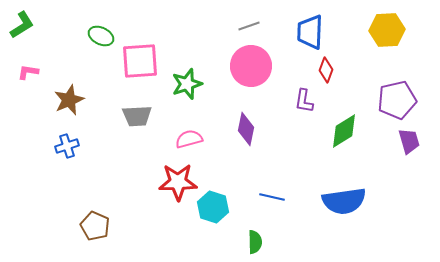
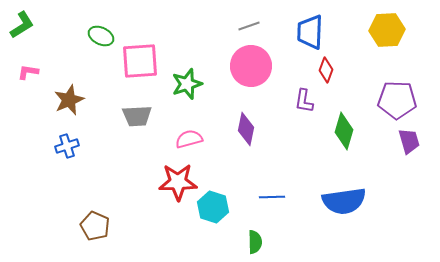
purple pentagon: rotated 15 degrees clockwise
green diamond: rotated 42 degrees counterclockwise
blue line: rotated 15 degrees counterclockwise
